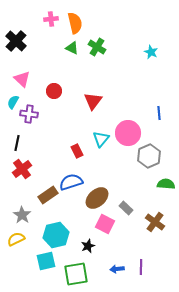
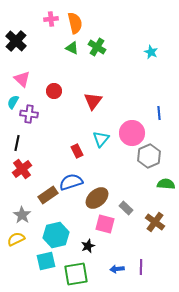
pink circle: moved 4 px right
pink square: rotated 12 degrees counterclockwise
